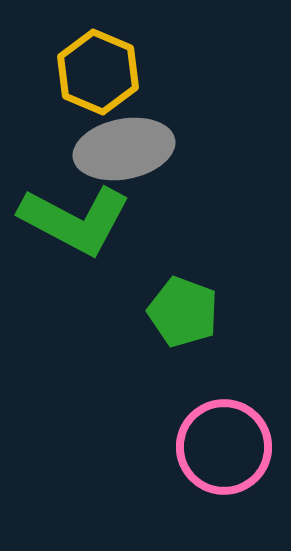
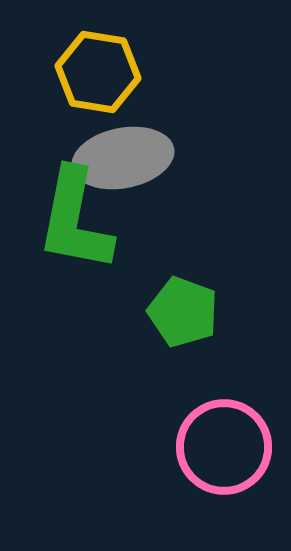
yellow hexagon: rotated 14 degrees counterclockwise
gray ellipse: moved 1 px left, 9 px down
green L-shape: rotated 73 degrees clockwise
